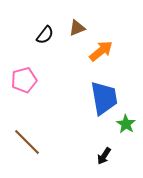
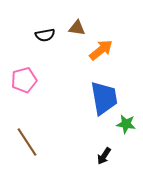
brown triangle: rotated 30 degrees clockwise
black semicircle: rotated 42 degrees clockwise
orange arrow: moved 1 px up
green star: rotated 24 degrees counterclockwise
brown line: rotated 12 degrees clockwise
